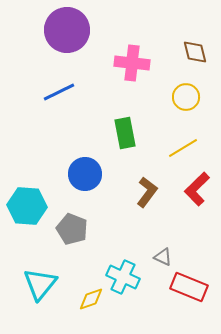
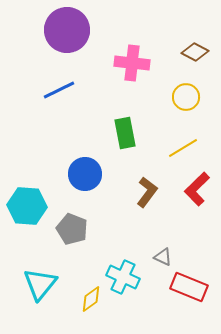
brown diamond: rotated 48 degrees counterclockwise
blue line: moved 2 px up
yellow diamond: rotated 16 degrees counterclockwise
